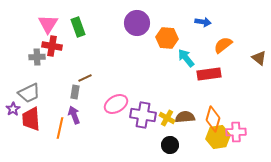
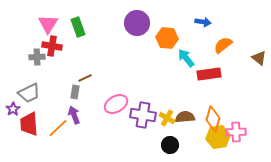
red trapezoid: moved 2 px left, 5 px down
orange line: moved 2 px left; rotated 35 degrees clockwise
